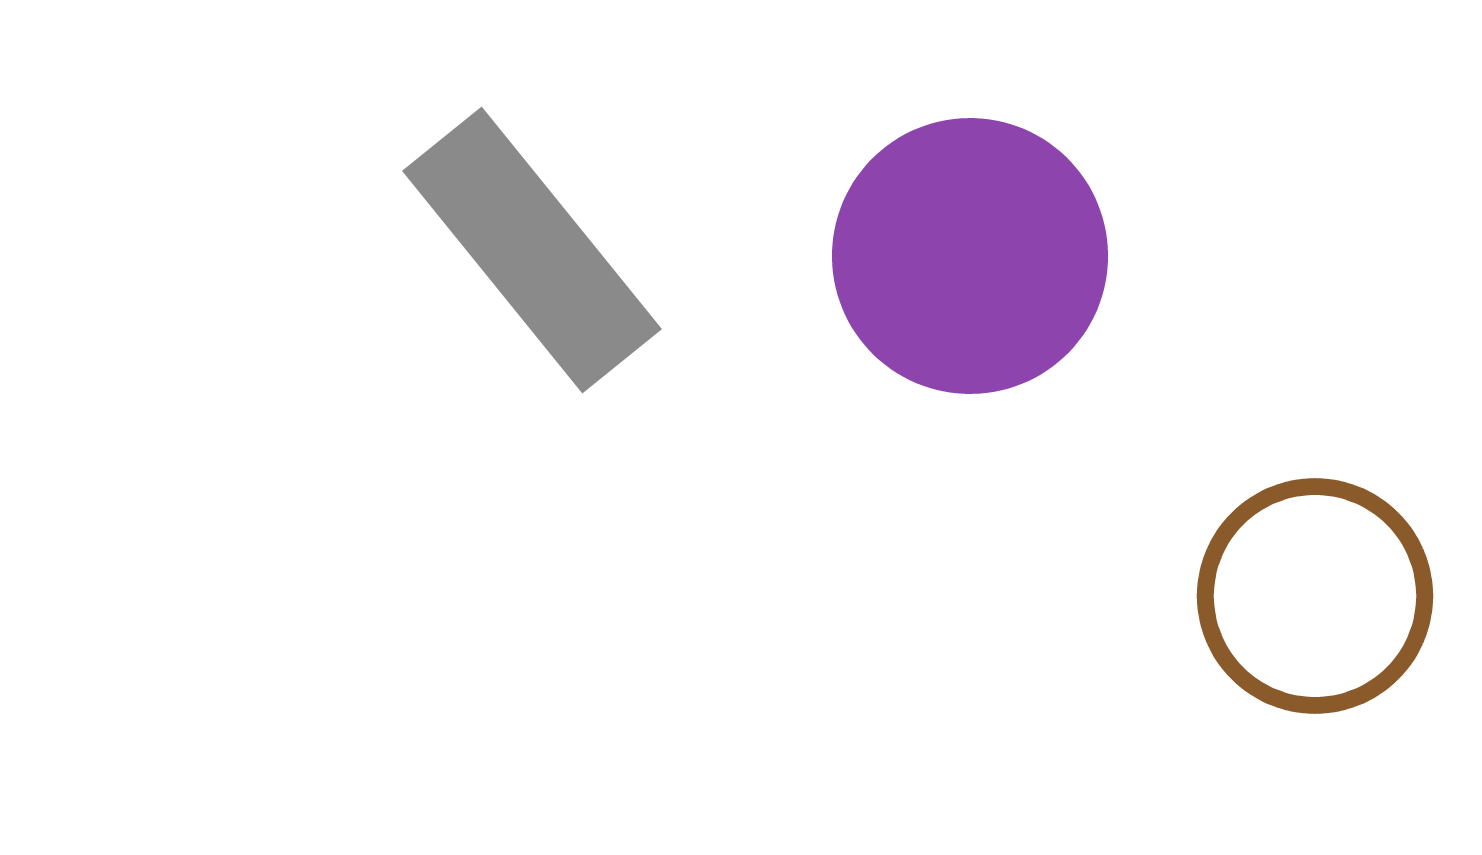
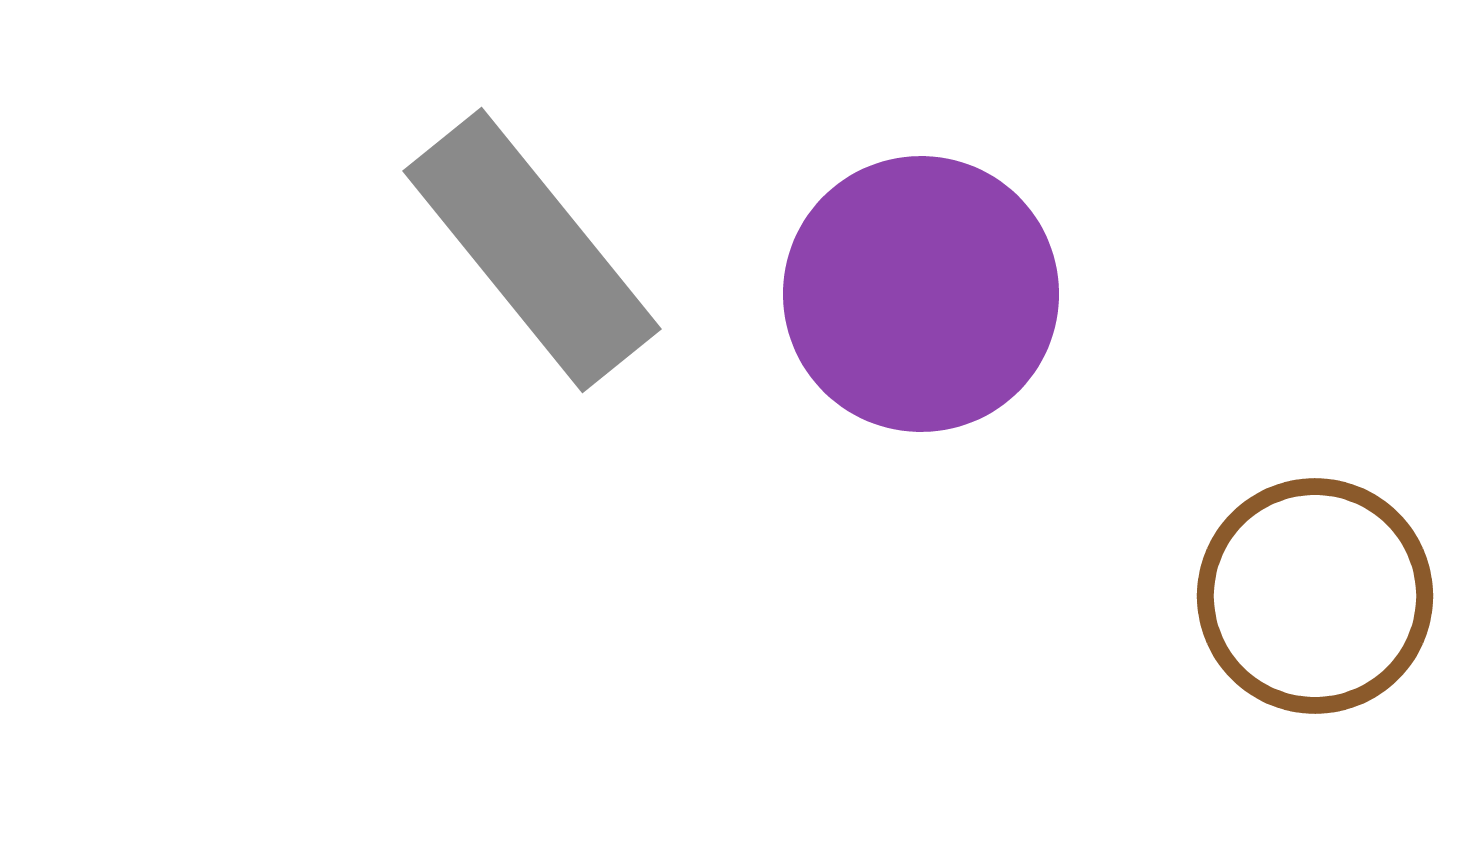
purple circle: moved 49 px left, 38 px down
